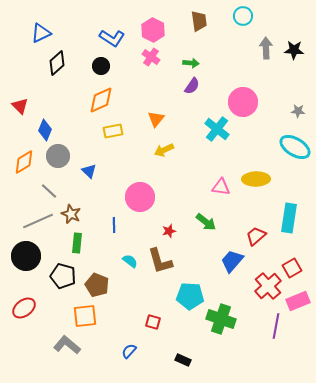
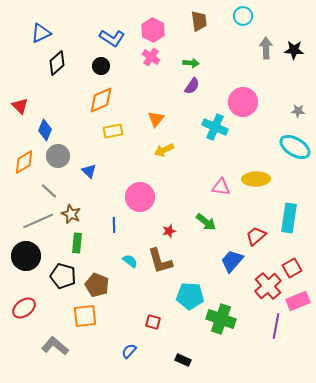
cyan cross at (217, 129): moved 2 px left, 2 px up; rotated 15 degrees counterclockwise
gray L-shape at (67, 345): moved 12 px left, 1 px down
